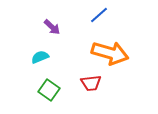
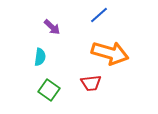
cyan semicircle: rotated 120 degrees clockwise
